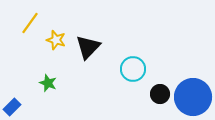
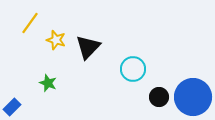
black circle: moved 1 px left, 3 px down
